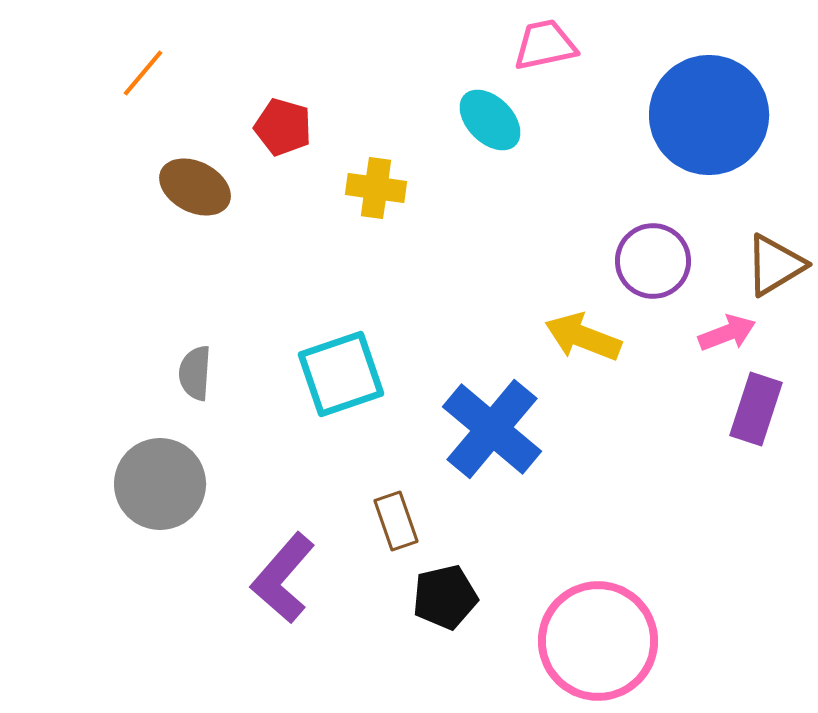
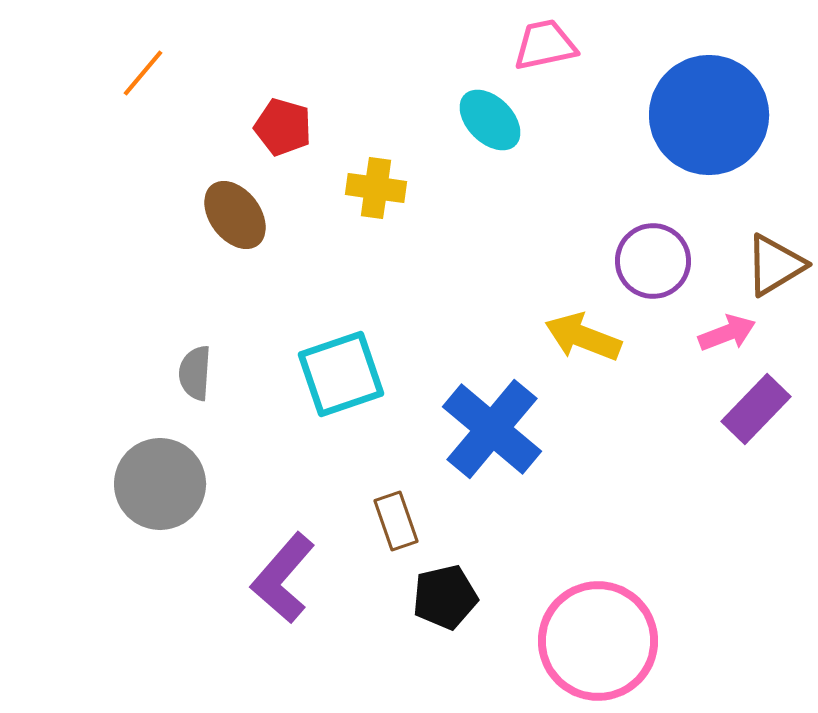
brown ellipse: moved 40 px right, 28 px down; rotated 26 degrees clockwise
purple rectangle: rotated 26 degrees clockwise
